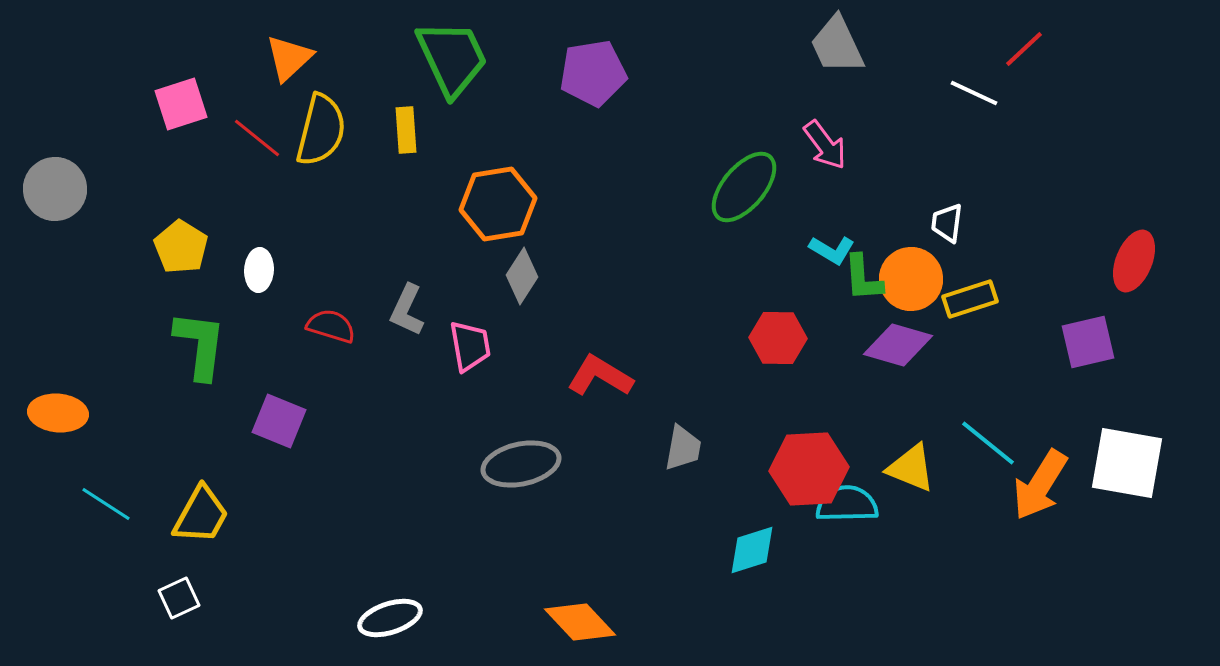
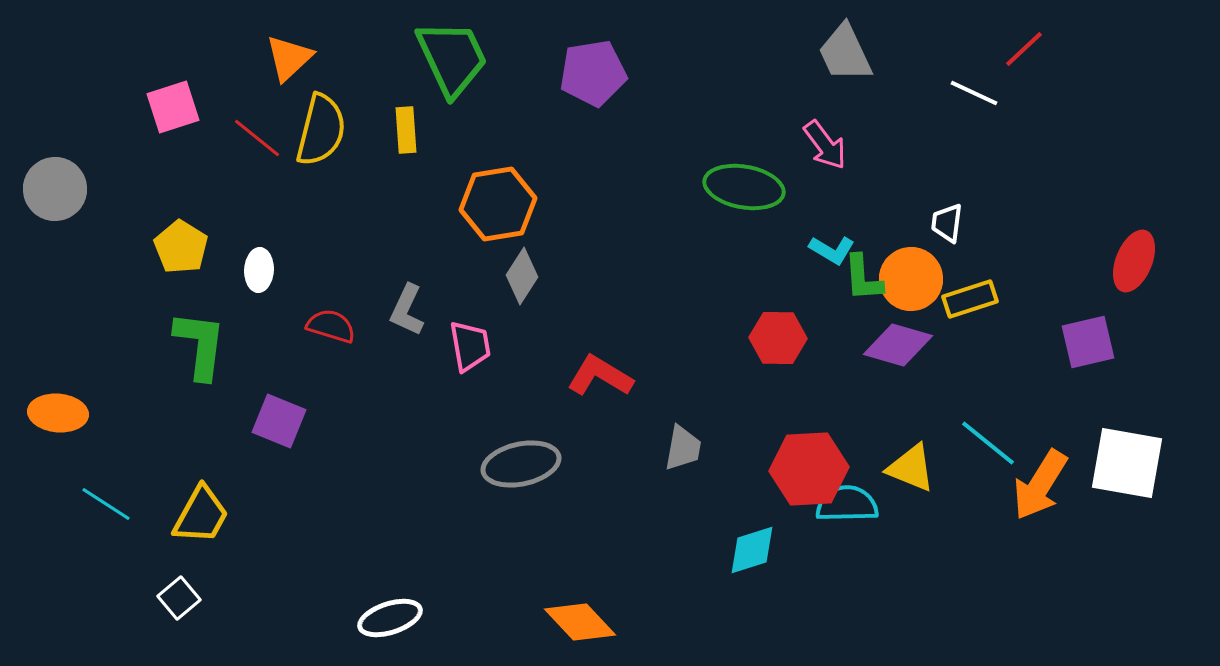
gray trapezoid at (837, 45): moved 8 px right, 8 px down
pink square at (181, 104): moved 8 px left, 3 px down
green ellipse at (744, 187): rotated 60 degrees clockwise
white square at (179, 598): rotated 15 degrees counterclockwise
